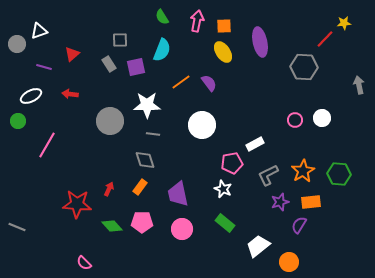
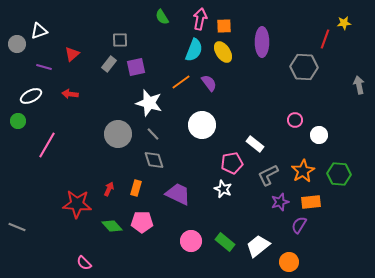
pink arrow at (197, 21): moved 3 px right, 2 px up
red line at (325, 39): rotated 24 degrees counterclockwise
purple ellipse at (260, 42): moved 2 px right; rotated 12 degrees clockwise
cyan semicircle at (162, 50): moved 32 px right
gray rectangle at (109, 64): rotated 70 degrees clockwise
white star at (147, 105): moved 2 px right, 2 px up; rotated 16 degrees clockwise
white circle at (322, 118): moved 3 px left, 17 px down
gray circle at (110, 121): moved 8 px right, 13 px down
gray line at (153, 134): rotated 40 degrees clockwise
white rectangle at (255, 144): rotated 66 degrees clockwise
gray diamond at (145, 160): moved 9 px right
orange rectangle at (140, 187): moved 4 px left, 1 px down; rotated 21 degrees counterclockwise
purple trapezoid at (178, 194): rotated 128 degrees clockwise
green rectangle at (225, 223): moved 19 px down
pink circle at (182, 229): moved 9 px right, 12 px down
